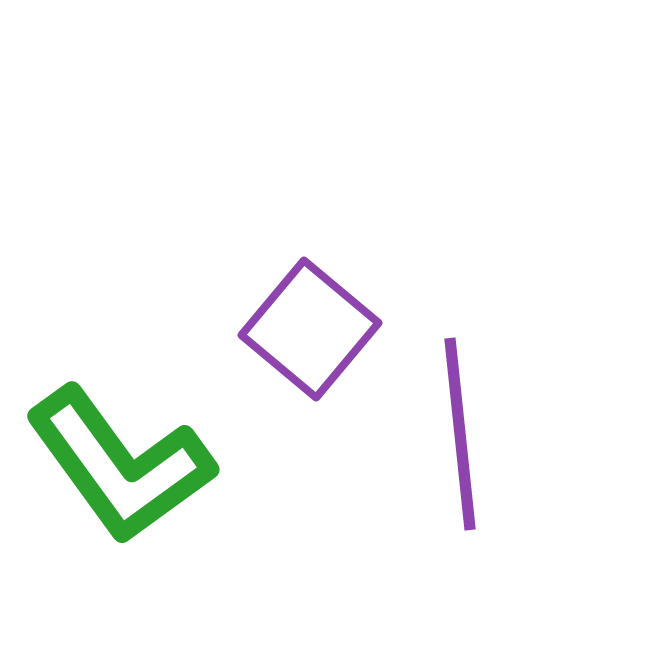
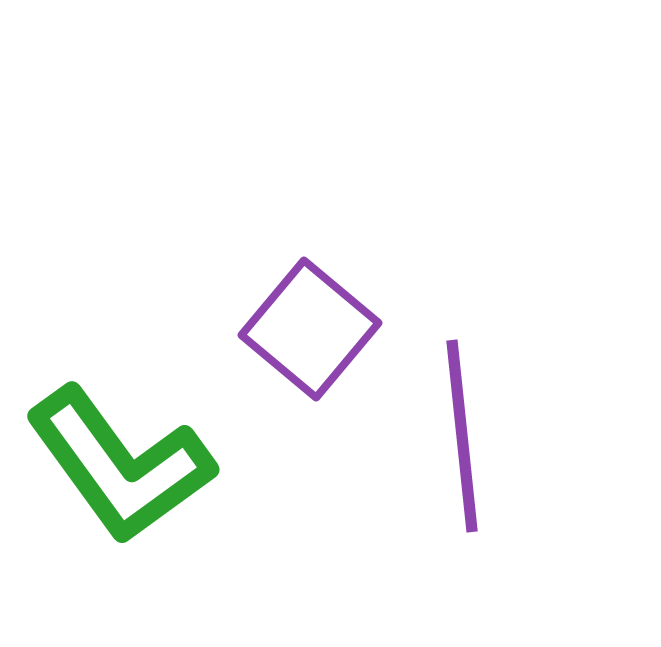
purple line: moved 2 px right, 2 px down
